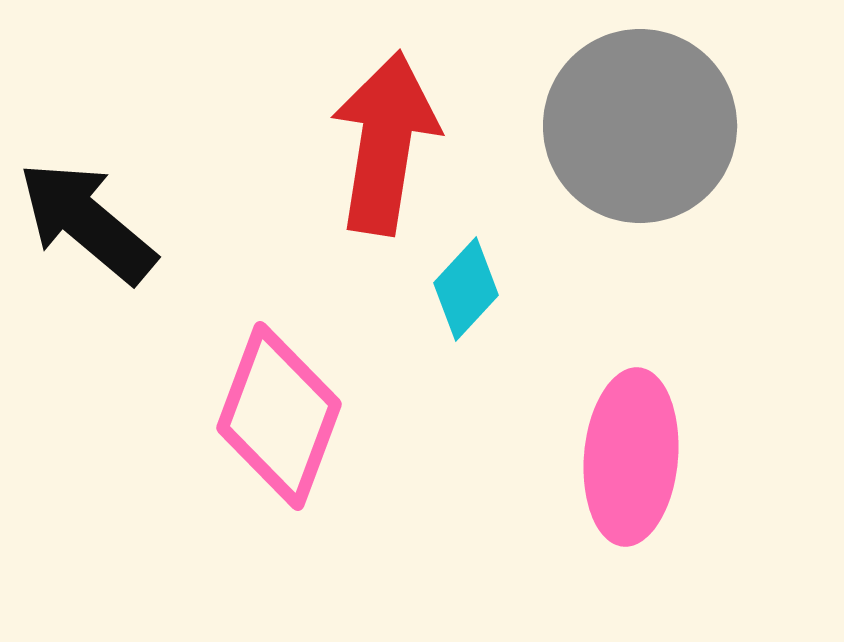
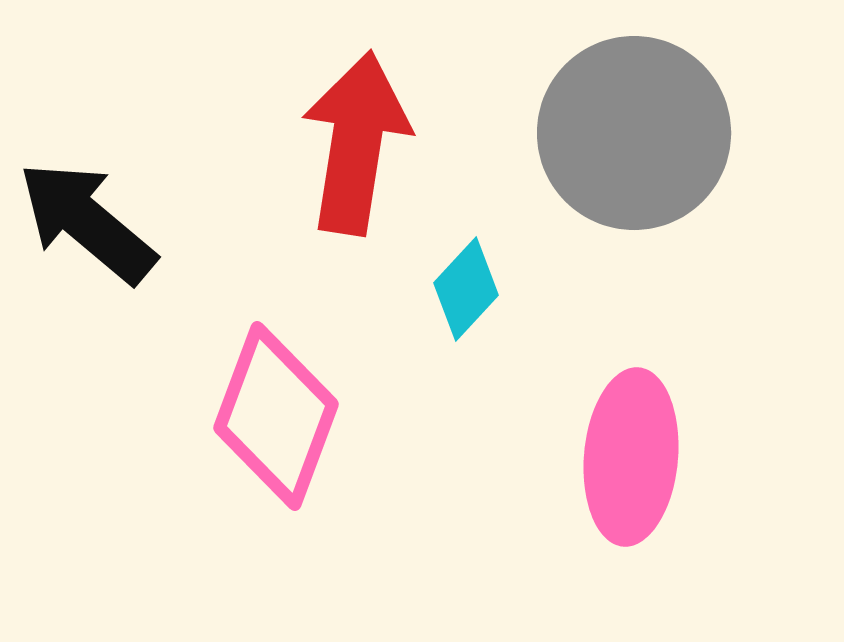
gray circle: moved 6 px left, 7 px down
red arrow: moved 29 px left
pink diamond: moved 3 px left
